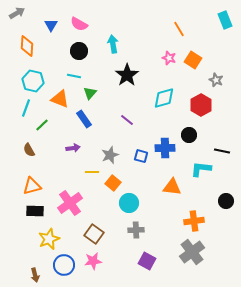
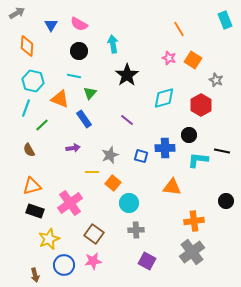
cyan L-shape at (201, 169): moved 3 px left, 9 px up
black rectangle at (35, 211): rotated 18 degrees clockwise
